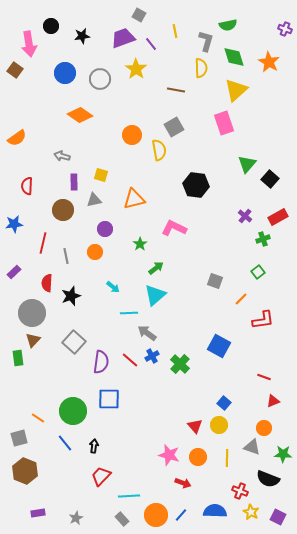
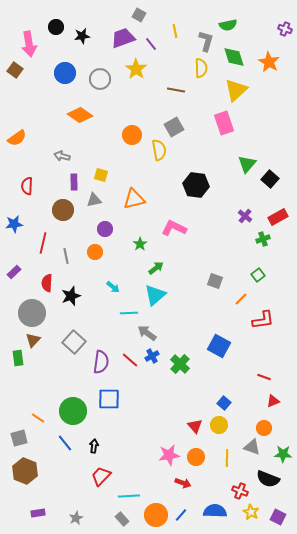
black circle at (51, 26): moved 5 px right, 1 px down
green square at (258, 272): moved 3 px down
pink star at (169, 455): rotated 25 degrees counterclockwise
orange circle at (198, 457): moved 2 px left
